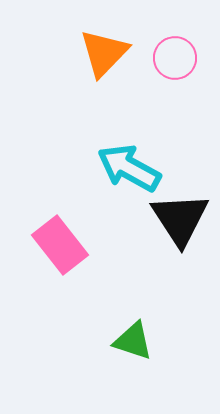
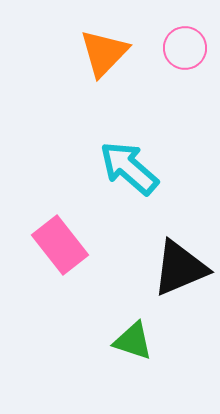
pink circle: moved 10 px right, 10 px up
cyan arrow: rotated 12 degrees clockwise
black triangle: moved 49 px down; rotated 40 degrees clockwise
